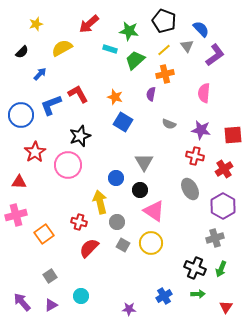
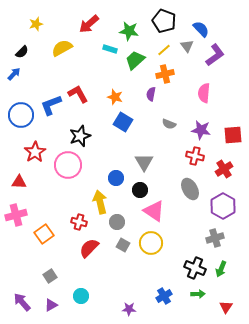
blue arrow at (40, 74): moved 26 px left
